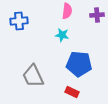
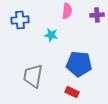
blue cross: moved 1 px right, 1 px up
cyan star: moved 11 px left
gray trapezoid: rotated 35 degrees clockwise
